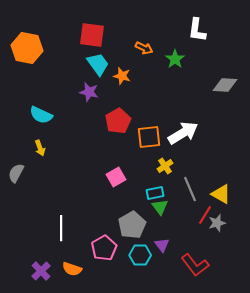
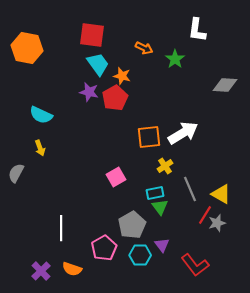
red pentagon: moved 3 px left, 23 px up
